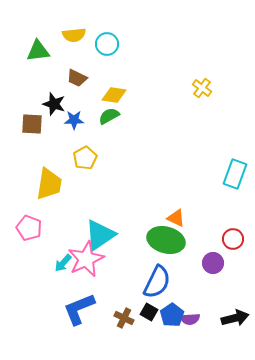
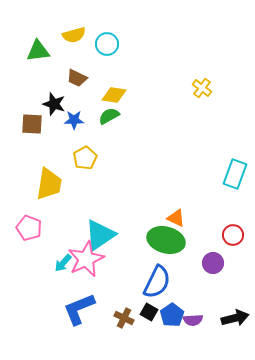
yellow semicircle: rotated 10 degrees counterclockwise
red circle: moved 4 px up
purple semicircle: moved 3 px right, 1 px down
